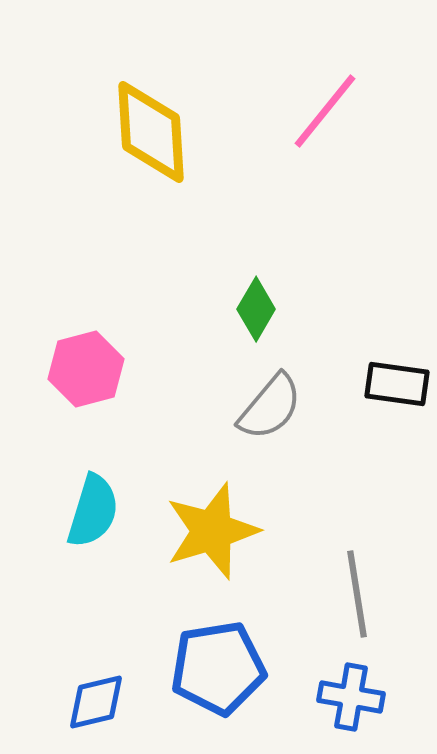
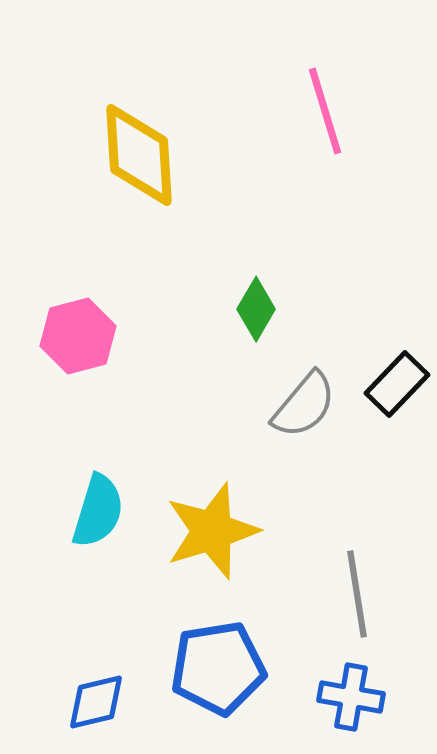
pink line: rotated 56 degrees counterclockwise
yellow diamond: moved 12 px left, 23 px down
pink hexagon: moved 8 px left, 33 px up
black rectangle: rotated 54 degrees counterclockwise
gray semicircle: moved 34 px right, 2 px up
cyan semicircle: moved 5 px right
